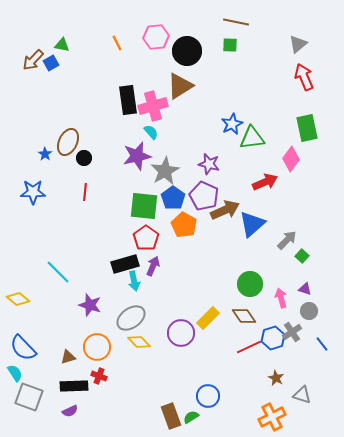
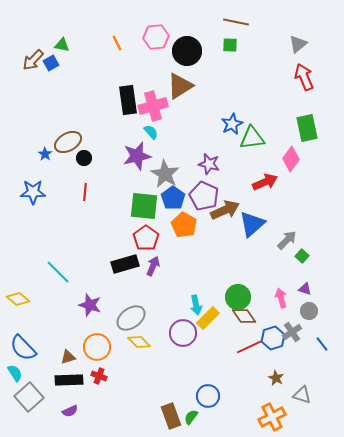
brown ellipse at (68, 142): rotated 36 degrees clockwise
gray star at (165, 171): moved 3 px down; rotated 12 degrees counterclockwise
cyan arrow at (134, 281): moved 62 px right, 24 px down
green circle at (250, 284): moved 12 px left, 13 px down
purple circle at (181, 333): moved 2 px right
black rectangle at (74, 386): moved 5 px left, 6 px up
gray square at (29, 397): rotated 28 degrees clockwise
green semicircle at (191, 417): rotated 21 degrees counterclockwise
